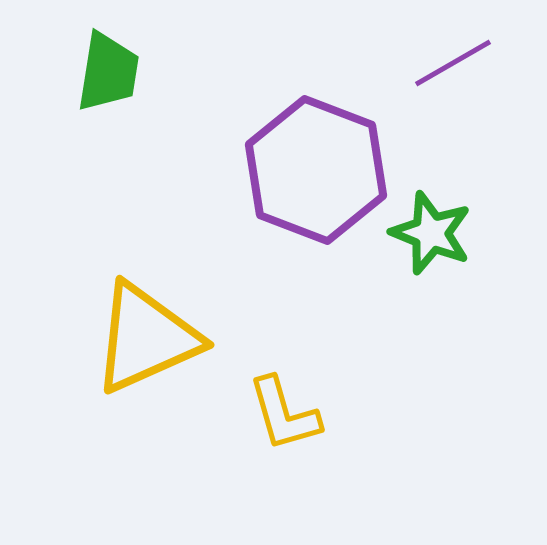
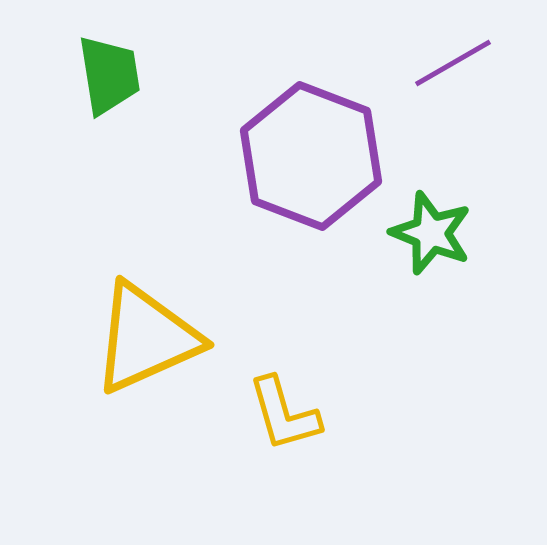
green trapezoid: moved 1 px right, 3 px down; rotated 18 degrees counterclockwise
purple hexagon: moved 5 px left, 14 px up
